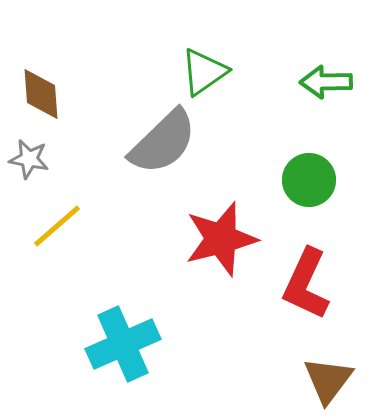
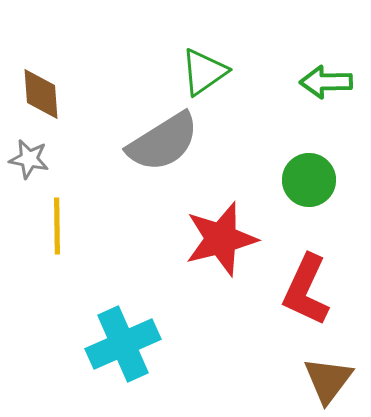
gray semicircle: rotated 12 degrees clockwise
yellow line: rotated 50 degrees counterclockwise
red L-shape: moved 6 px down
